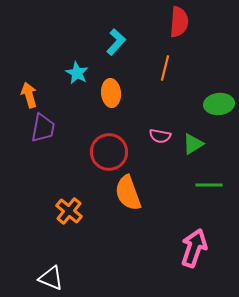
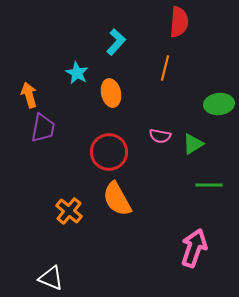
orange ellipse: rotated 8 degrees counterclockwise
orange semicircle: moved 11 px left, 6 px down; rotated 9 degrees counterclockwise
